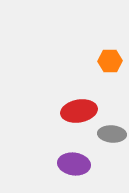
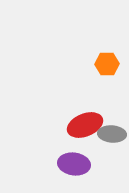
orange hexagon: moved 3 px left, 3 px down
red ellipse: moved 6 px right, 14 px down; rotated 12 degrees counterclockwise
